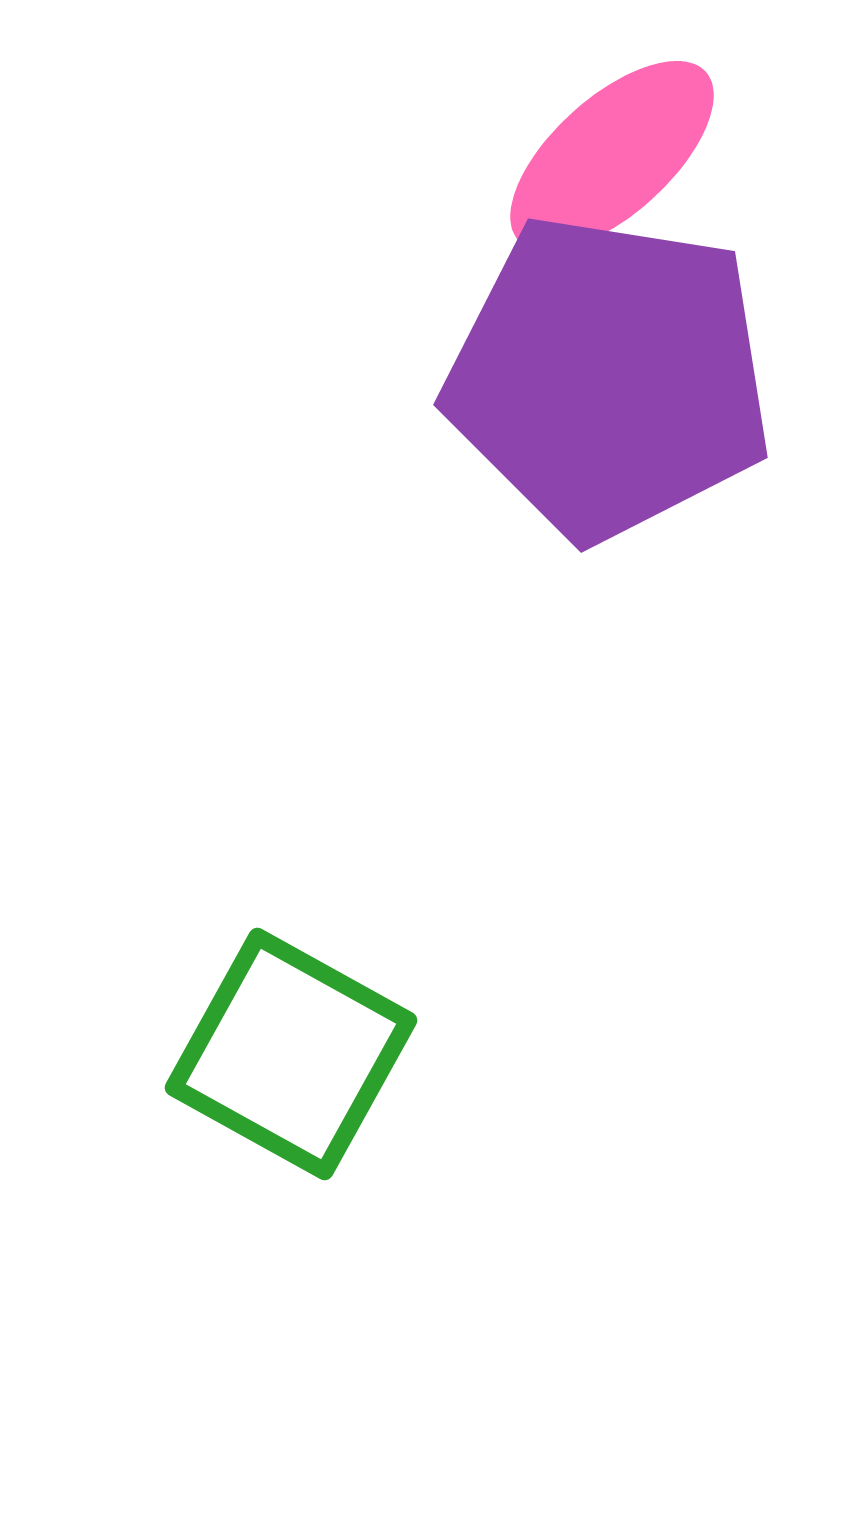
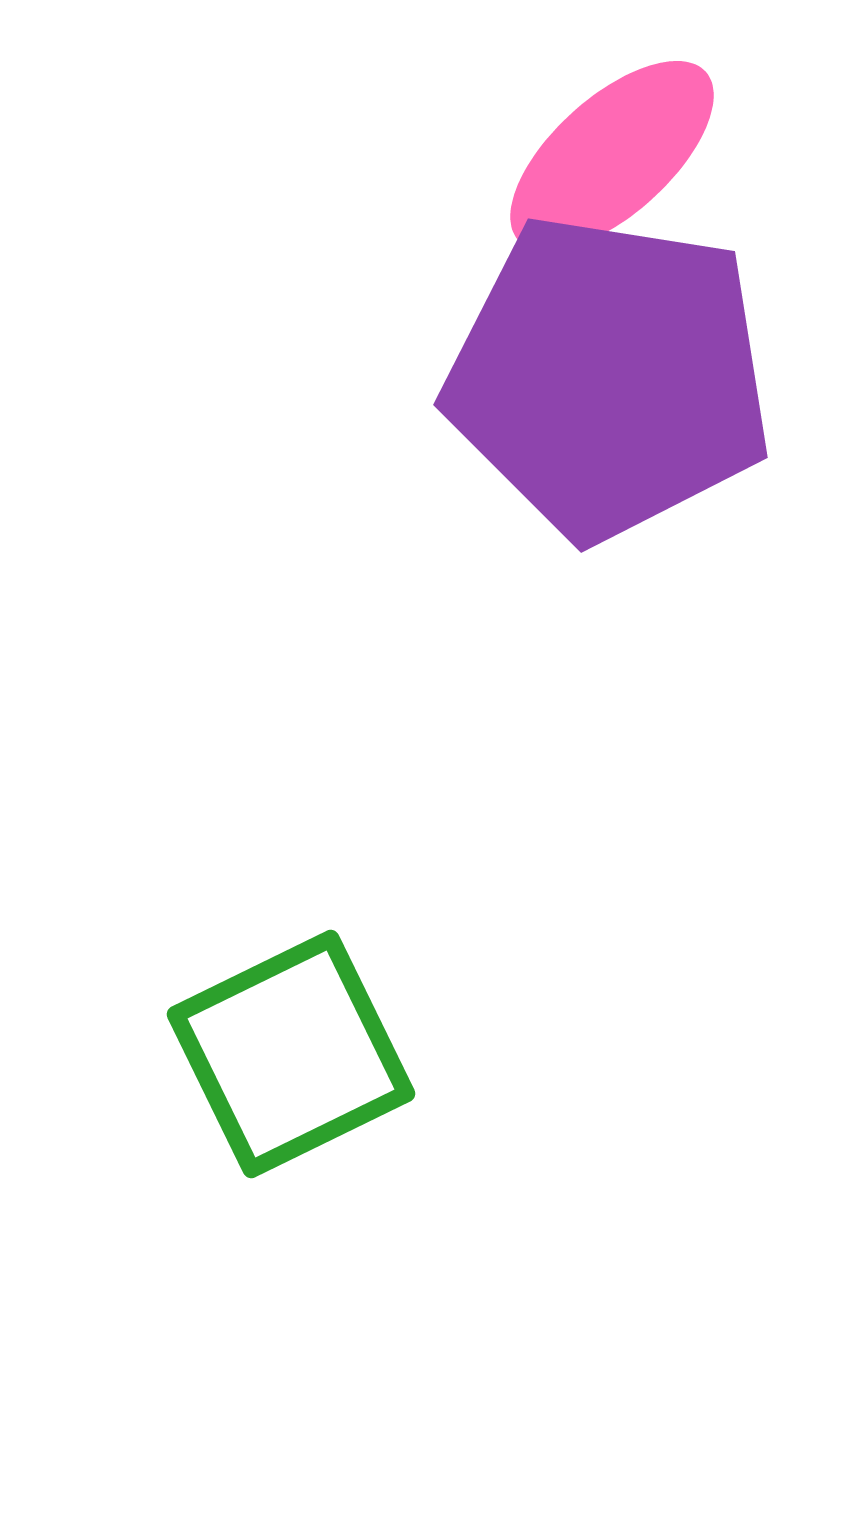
green square: rotated 35 degrees clockwise
